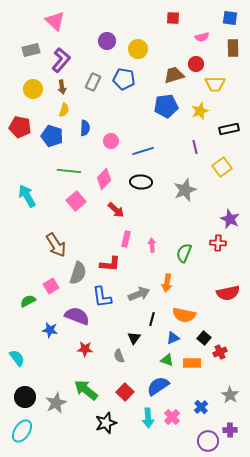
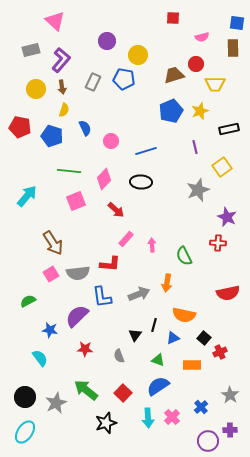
blue square at (230, 18): moved 7 px right, 5 px down
yellow circle at (138, 49): moved 6 px down
yellow circle at (33, 89): moved 3 px right
blue pentagon at (166, 106): moved 5 px right, 5 px down; rotated 15 degrees counterclockwise
blue semicircle at (85, 128): rotated 28 degrees counterclockwise
blue line at (143, 151): moved 3 px right
gray star at (185, 190): moved 13 px right
cyan arrow at (27, 196): rotated 70 degrees clockwise
pink square at (76, 201): rotated 18 degrees clockwise
purple star at (230, 219): moved 3 px left, 2 px up
pink rectangle at (126, 239): rotated 28 degrees clockwise
brown arrow at (56, 245): moved 3 px left, 2 px up
green semicircle at (184, 253): moved 3 px down; rotated 48 degrees counterclockwise
gray semicircle at (78, 273): rotated 65 degrees clockwise
pink square at (51, 286): moved 12 px up
purple semicircle at (77, 316): rotated 65 degrees counterclockwise
black line at (152, 319): moved 2 px right, 6 px down
black triangle at (134, 338): moved 1 px right, 3 px up
cyan semicircle at (17, 358): moved 23 px right
green triangle at (167, 360): moved 9 px left
orange rectangle at (192, 363): moved 2 px down
red square at (125, 392): moved 2 px left, 1 px down
cyan ellipse at (22, 431): moved 3 px right, 1 px down
